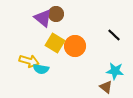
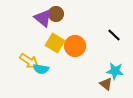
yellow arrow: rotated 18 degrees clockwise
brown triangle: moved 3 px up
